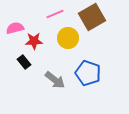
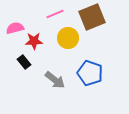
brown square: rotated 8 degrees clockwise
blue pentagon: moved 2 px right
